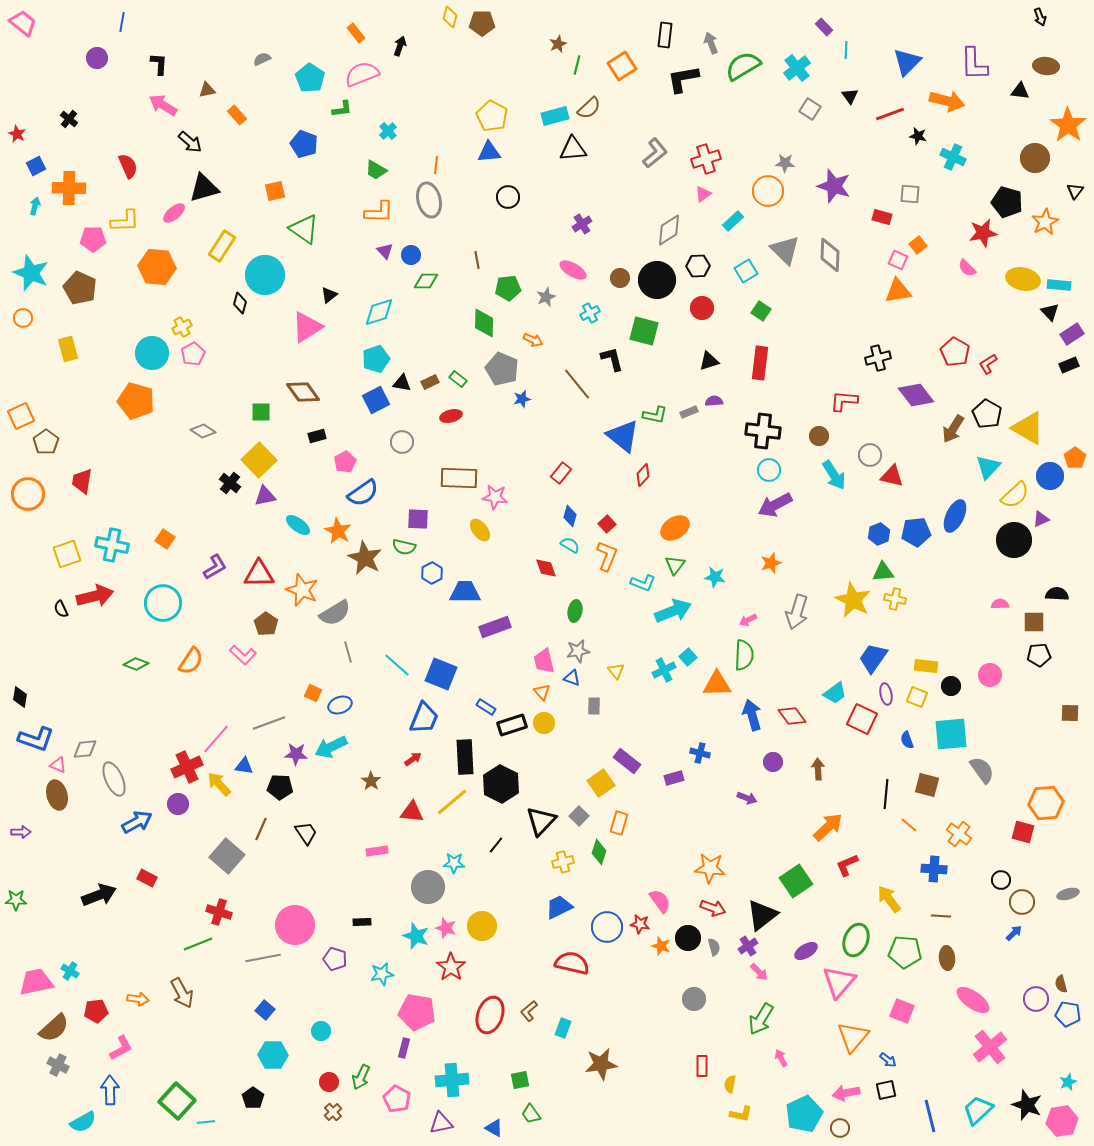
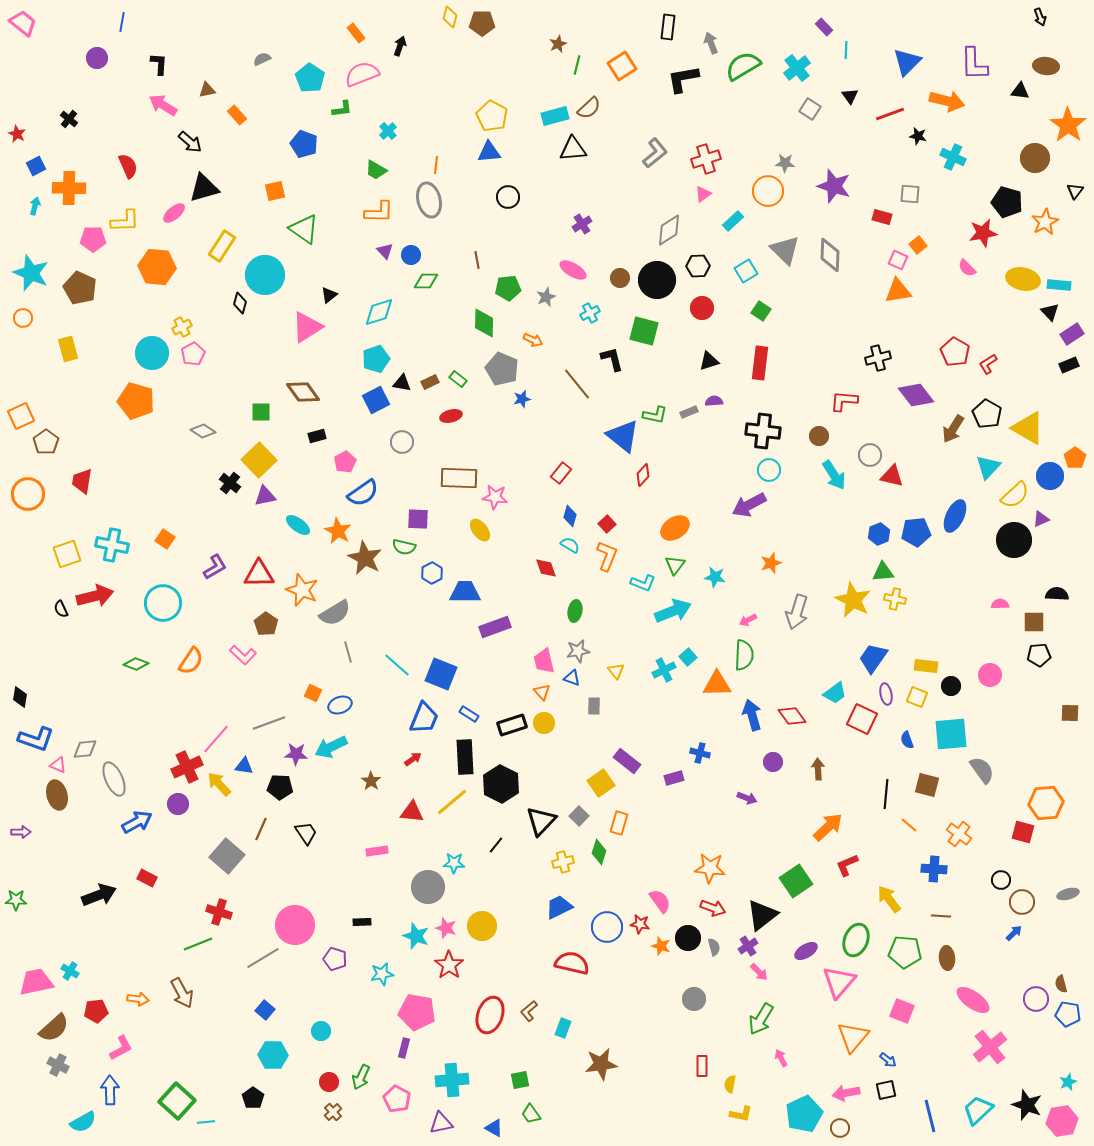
black rectangle at (665, 35): moved 3 px right, 8 px up
purple arrow at (775, 505): moved 26 px left
blue rectangle at (486, 707): moved 17 px left, 7 px down
gray line at (263, 958): rotated 20 degrees counterclockwise
red star at (451, 967): moved 2 px left, 2 px up
